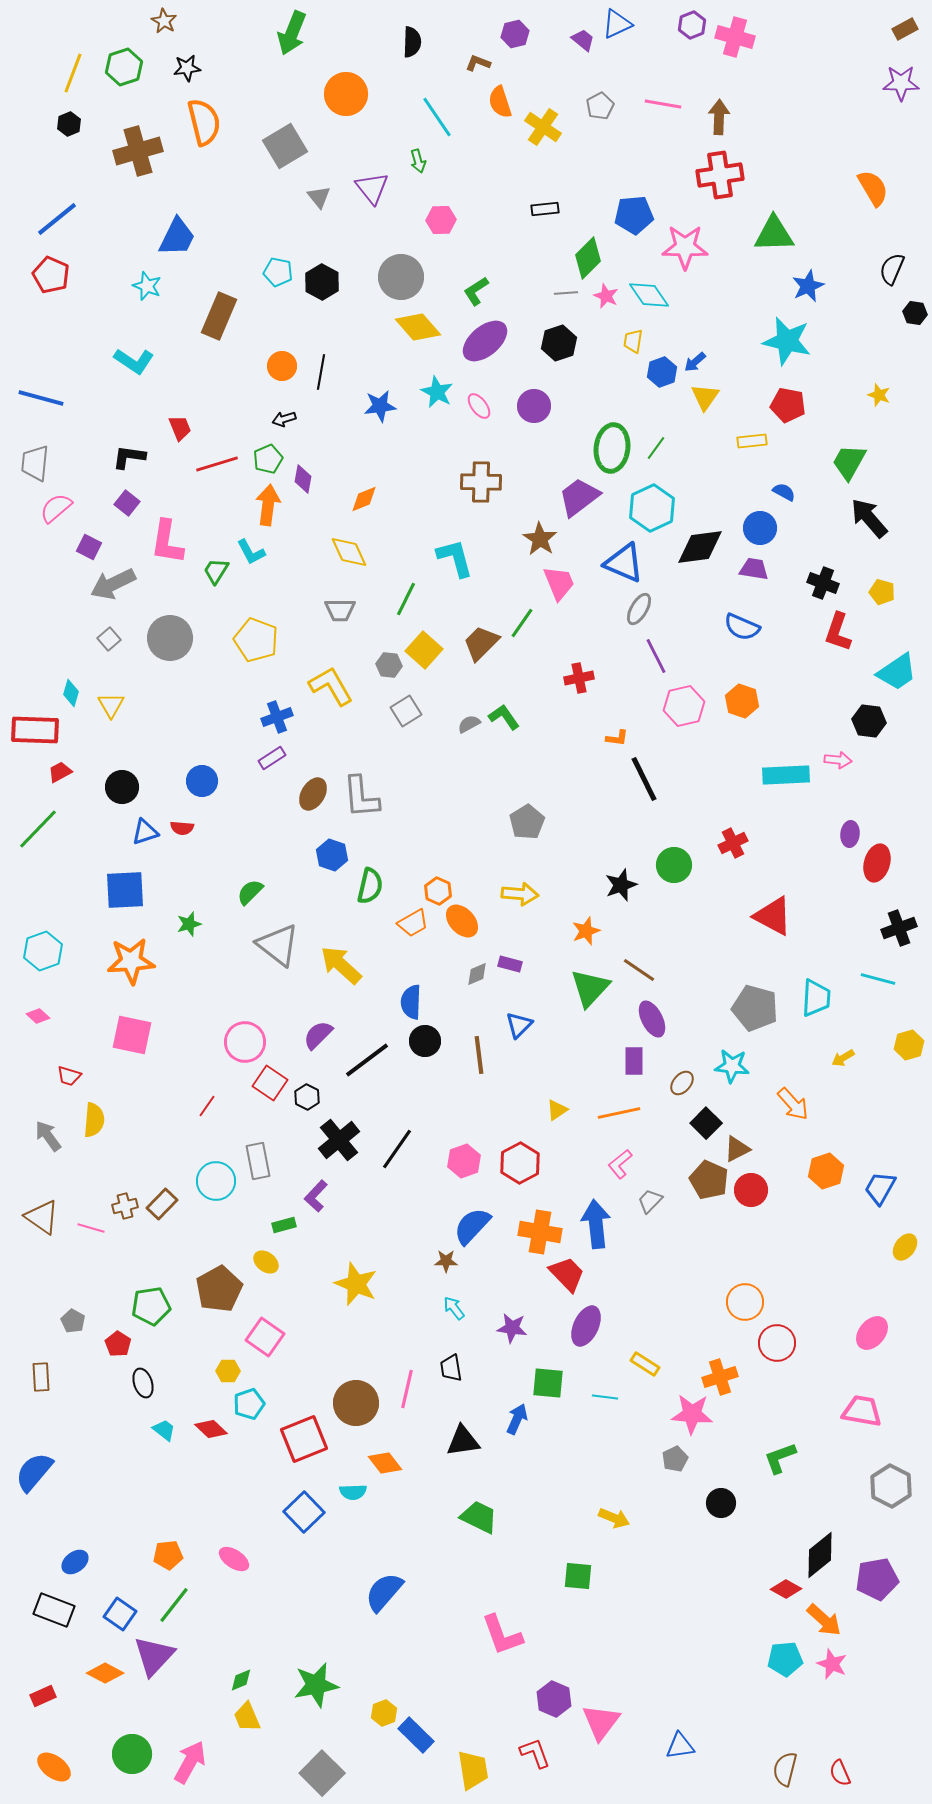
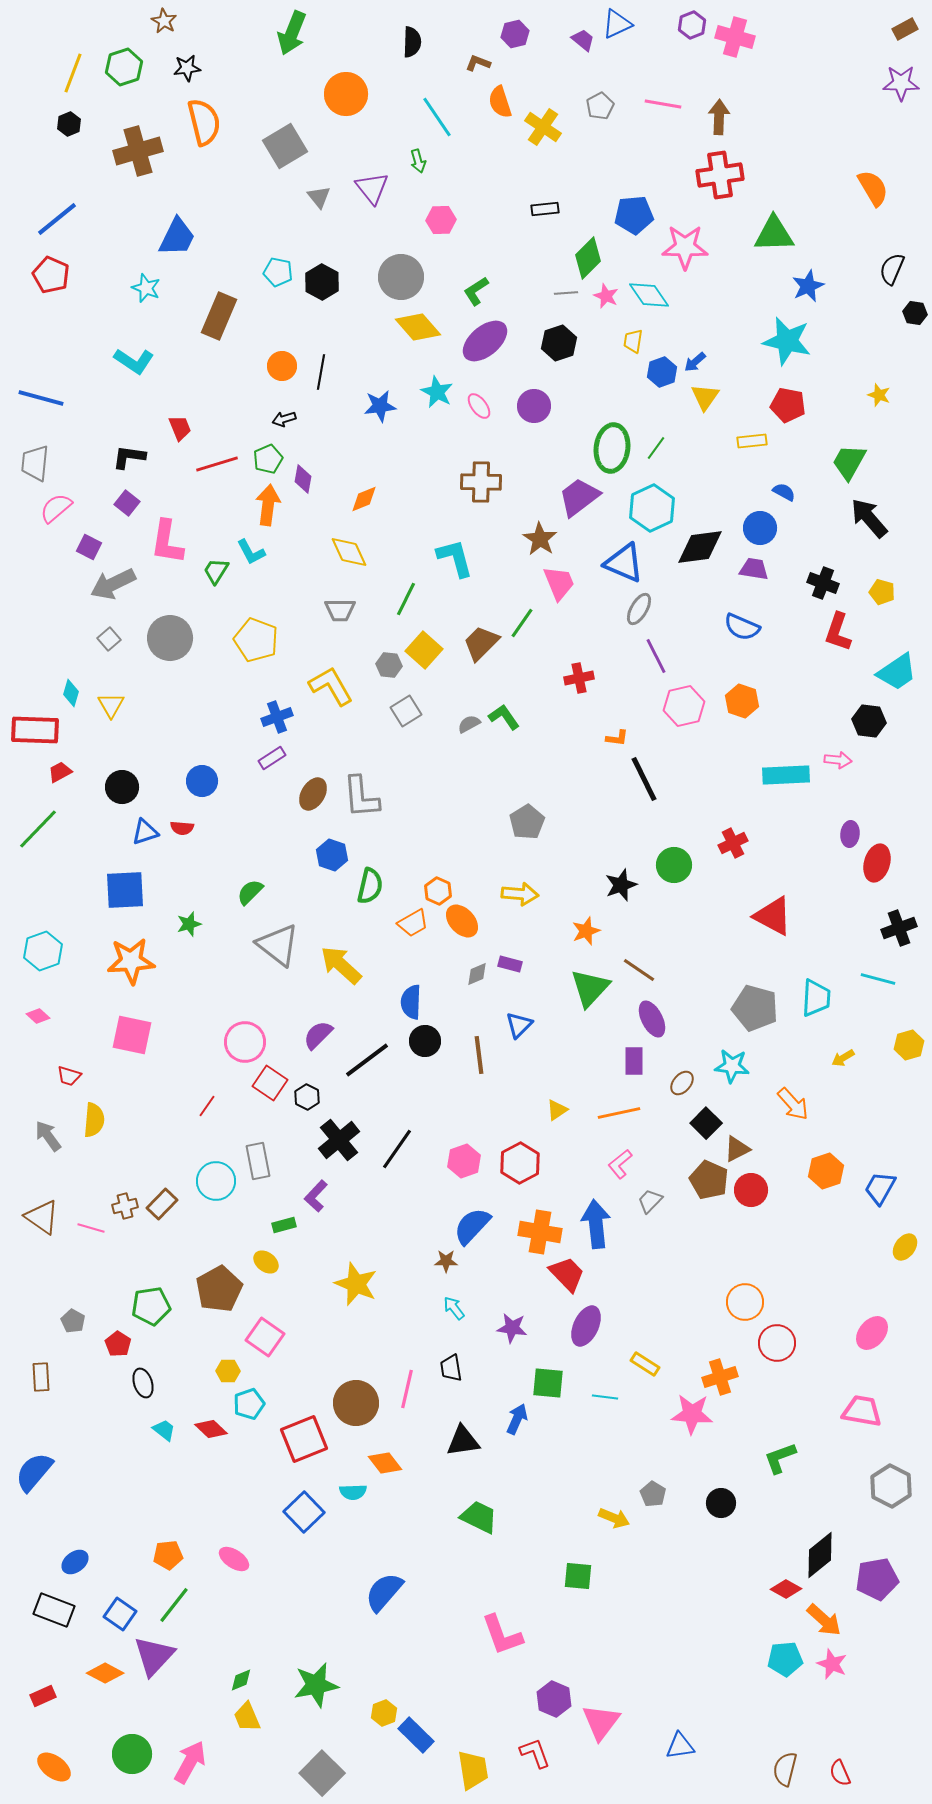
cyan star at (147, 286): moved 1 px left, 2 px down
gray pentagon at (675, 1459): moved 22 px left, 35 px down; rotated 15 degrees counterclockwise
